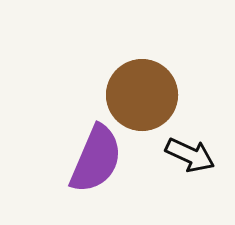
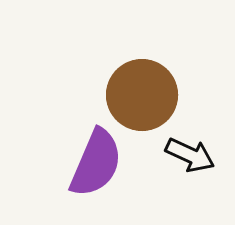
purple semicircle: moved 4 px down
